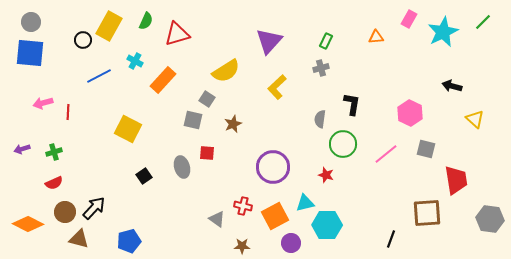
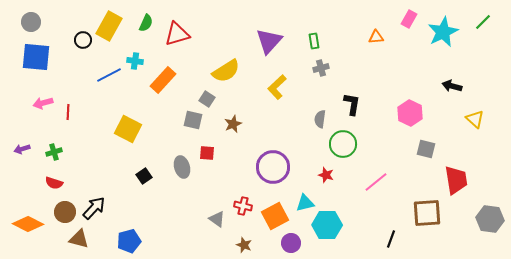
green semicircle at (146, 21): moved 2 px down
green rectangle at (326, 41): moved 12 px left; rotated 35 degrees counterclockwise
blue square at (30, 53): moved 6 px right, 4 px down
cyan cross at (135, 61): rotated 21 degrees counterclockwise
blue line at (99, 76): moved 10 px right, 1 px up
pink line at (386, 154): moved 10 px left, 28 px down
red semicircle at (54, 183): rotated 42 degrees clockwise
brown star at (242, 246): moved 2 px right, 1 px up; rotated 21 degrees clockwise
